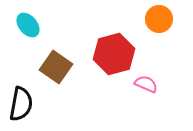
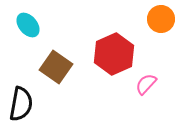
orange circle: moved 2 px right
red hexagon: rotated 9 degrees counterclockwise
pink semicircle: rotated 70 degrees counterclockwise
